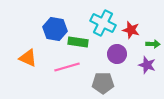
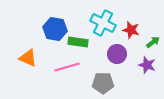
green arrow: moved 2 px up; rotated 40 degrees counterclockwise
